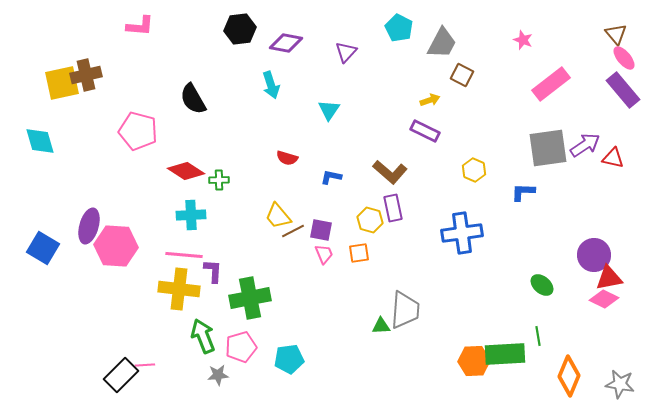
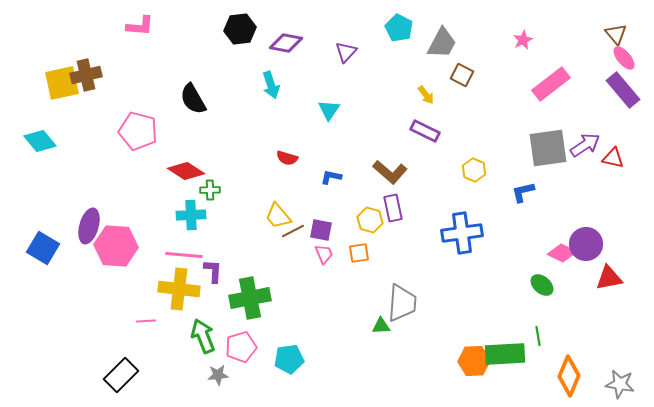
pink star at (523, 40): rotated 24 degrees clockwise
yellow arrow at (430, 100): moved 4 px left, 5 px up; rotated 72 degrees clockwise
cyan diamond at (40, 141): rotated 24 degrees counterclockwise
green cross at (219, 180): moved 9 px left, 10 px down
blue L-shape at (523, 192): rotated 15 degrees counterclockwise
purple circle at (594, 255): moved 8 px left, 11 px up
pink diamond at (604, 299): moved 42 px left, 46 px up
gray trapezoid at (405, 310): moved 3 px left, 7 px up
pink line at (145, 365): moved 1 px right, 44 px up
